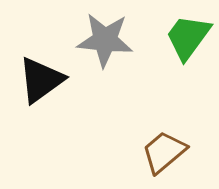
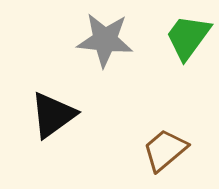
black triangle: moved 12 px right, 35 px down
brown trapezoid: moved 1 px right, 2 px up
